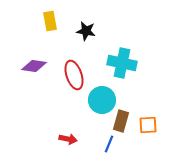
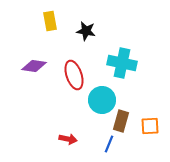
orange square: moved 2 px right, 1 px down
